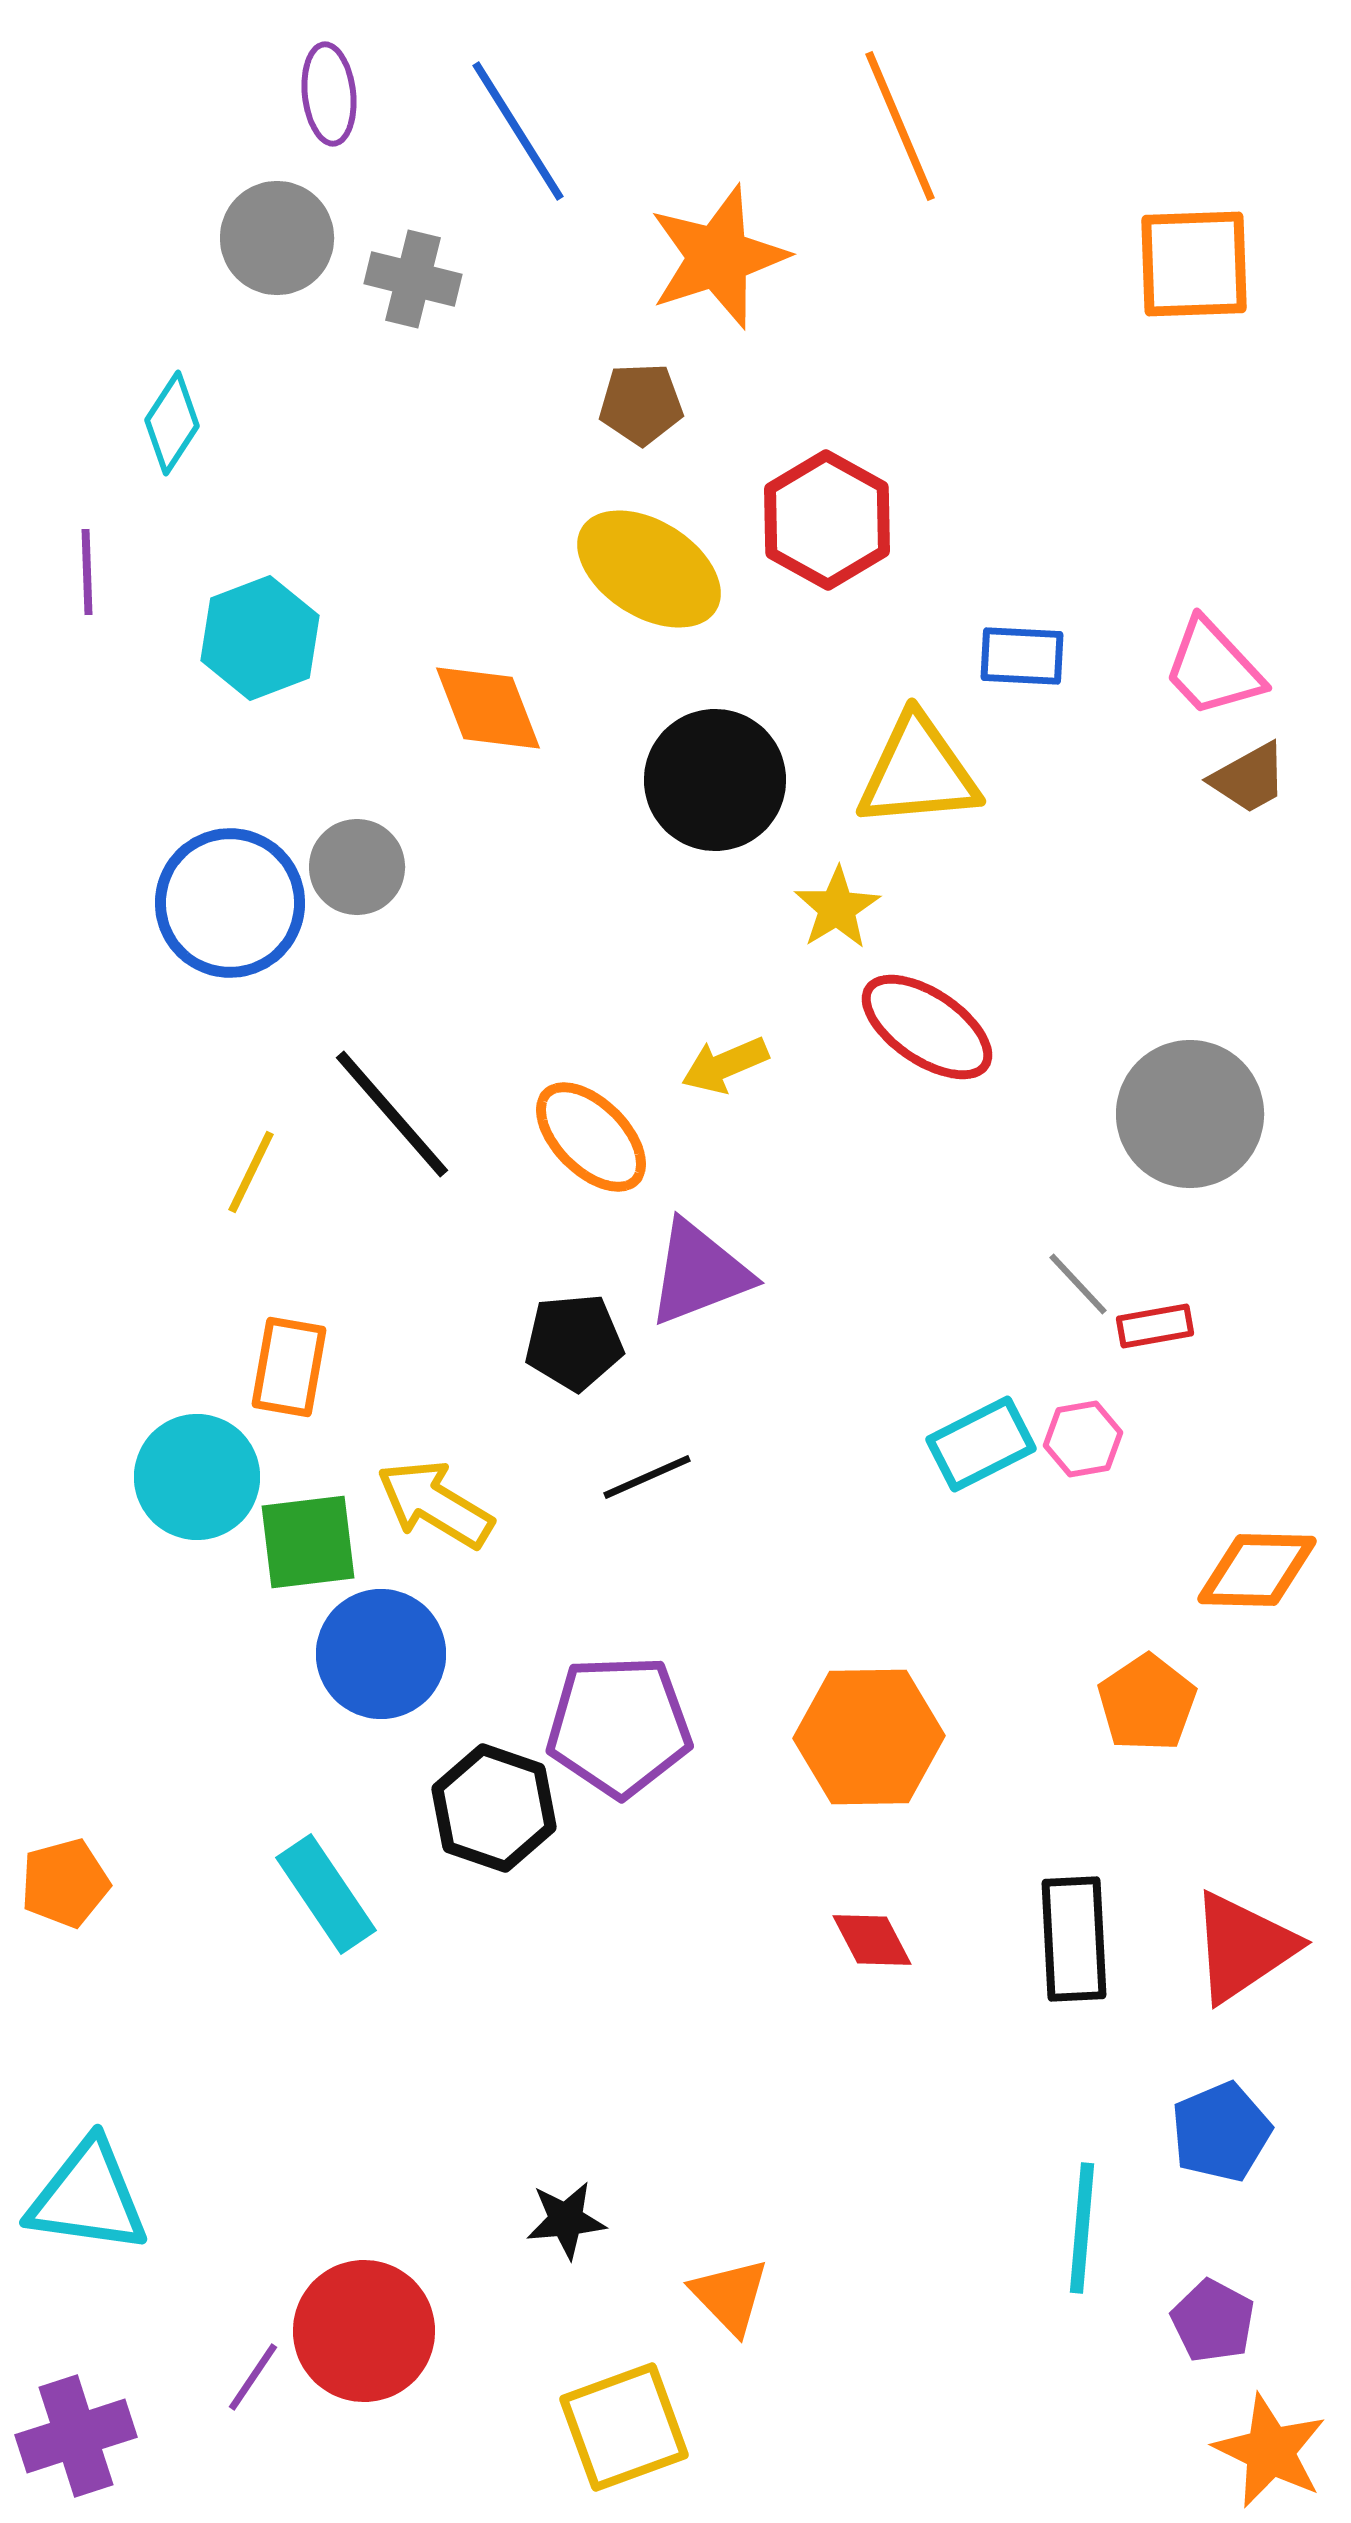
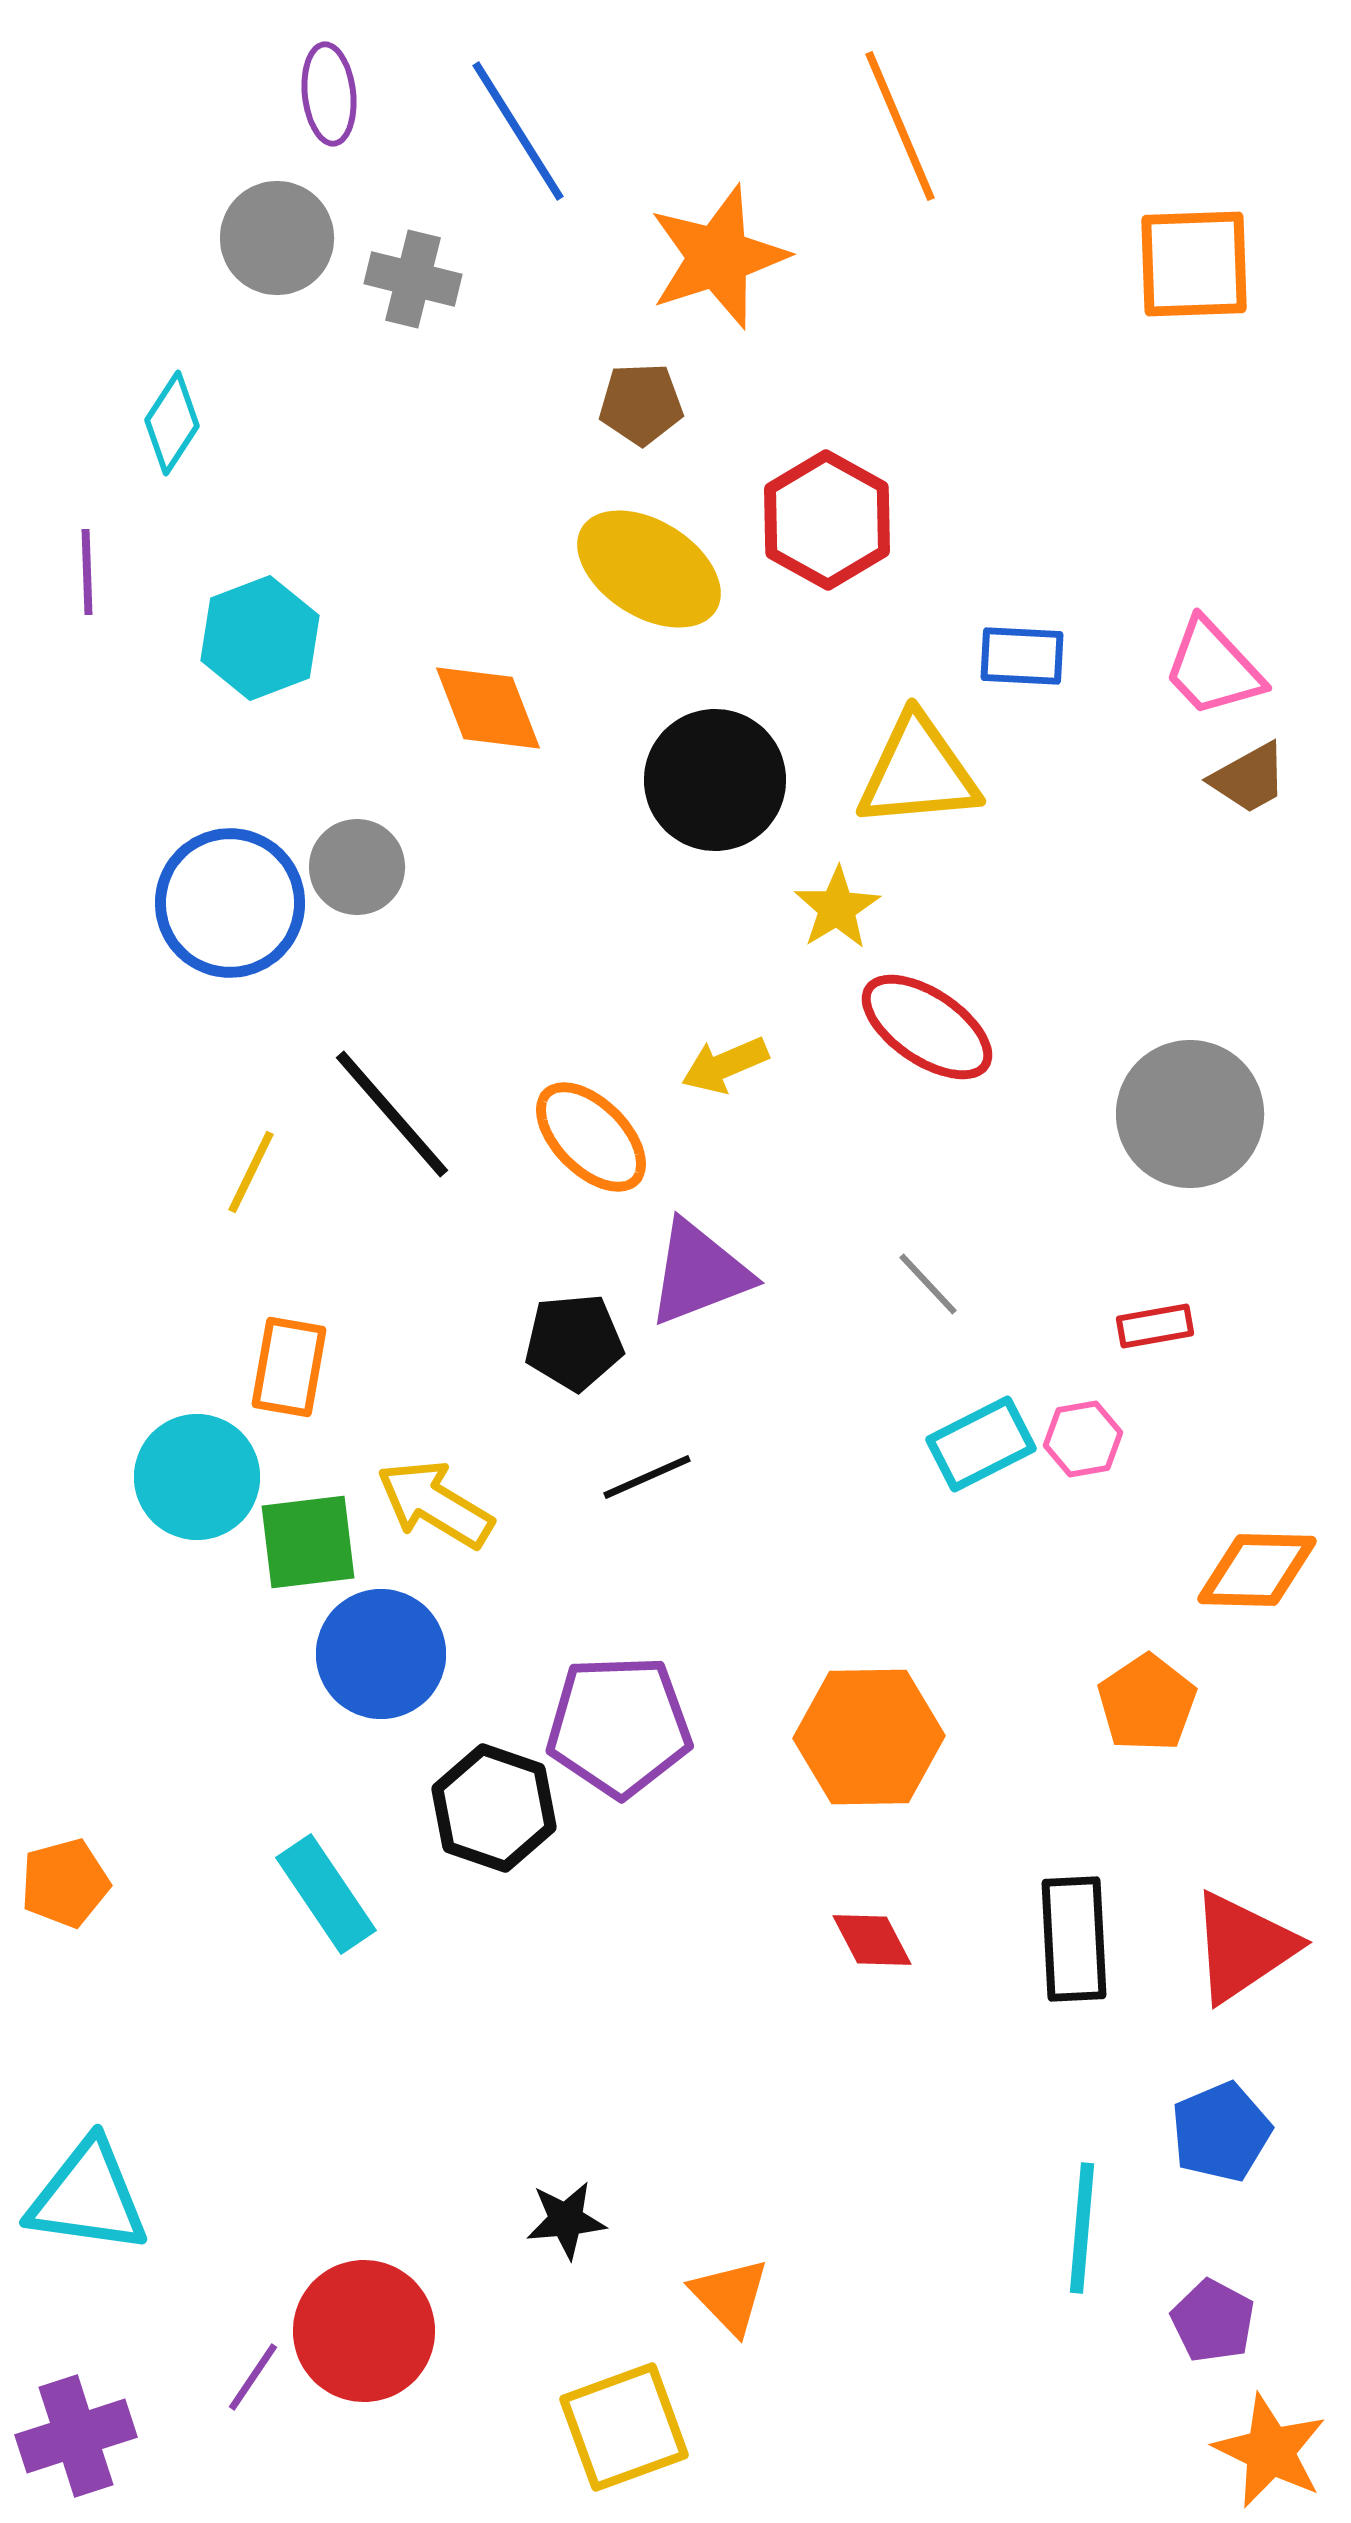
gray line at (1078, 1284): moved 150 px left
